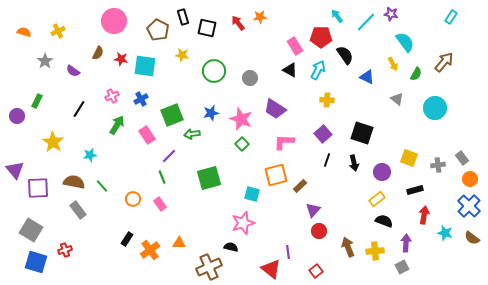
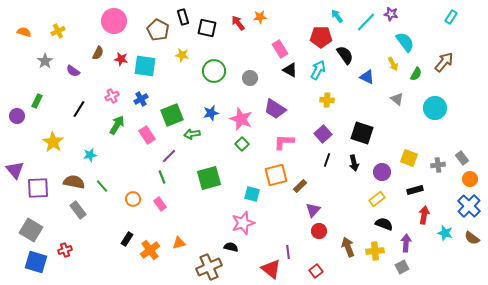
pink rectangle at (295, 46): moved 15 px left, 3 px down
black semicircle at (384, 221): moved 3 px down
orange triangle at (179, 243): rotated 16 degrees counterclockwise
